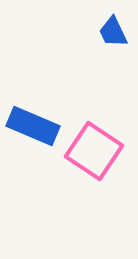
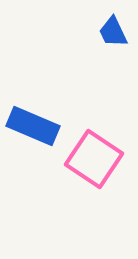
pink square: moved 8 px down
